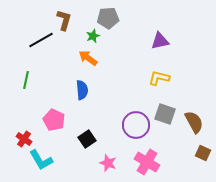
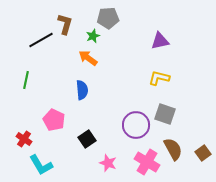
brown L-shape: moved 1 px right, 4 px down
brown semicircle: moved 21 px left, 27 px down
brown square: rotated 28 degrees clockwise
cyan L-shape: moved 5 px down
